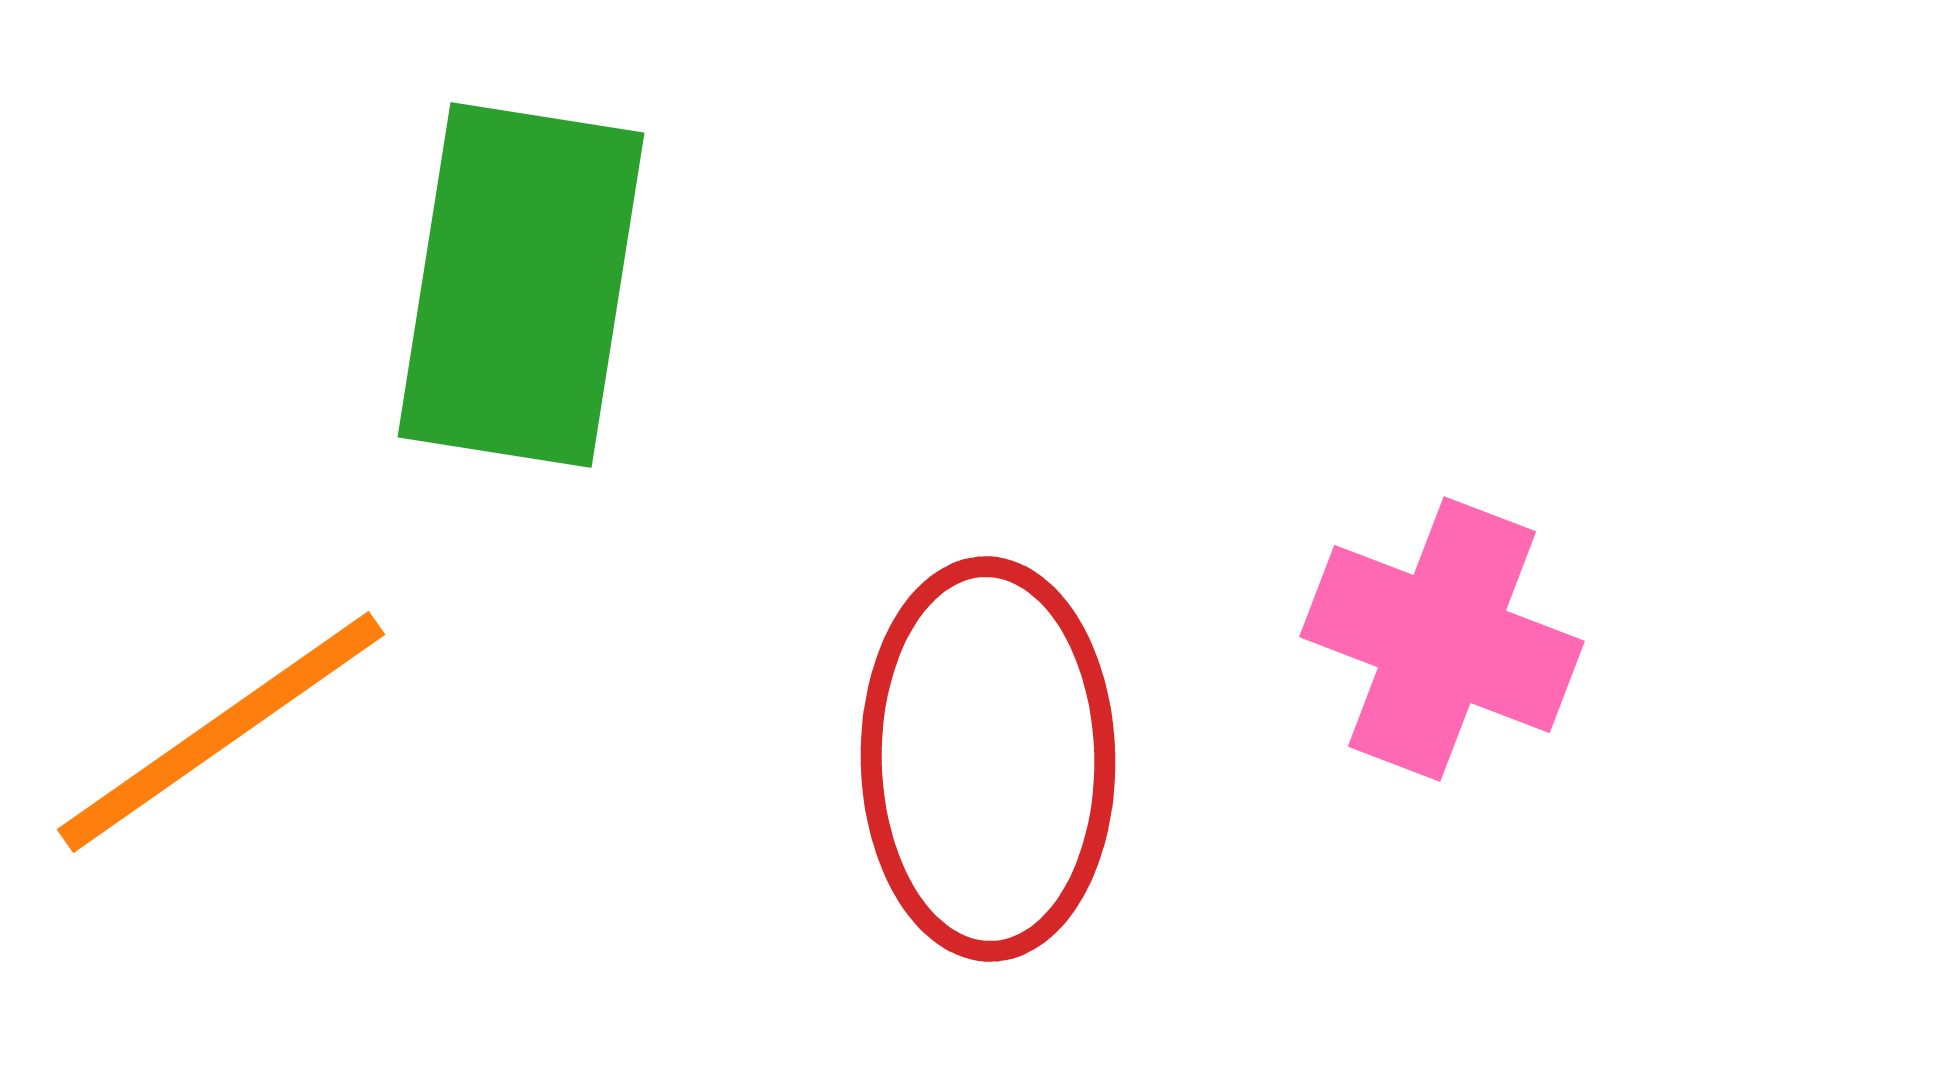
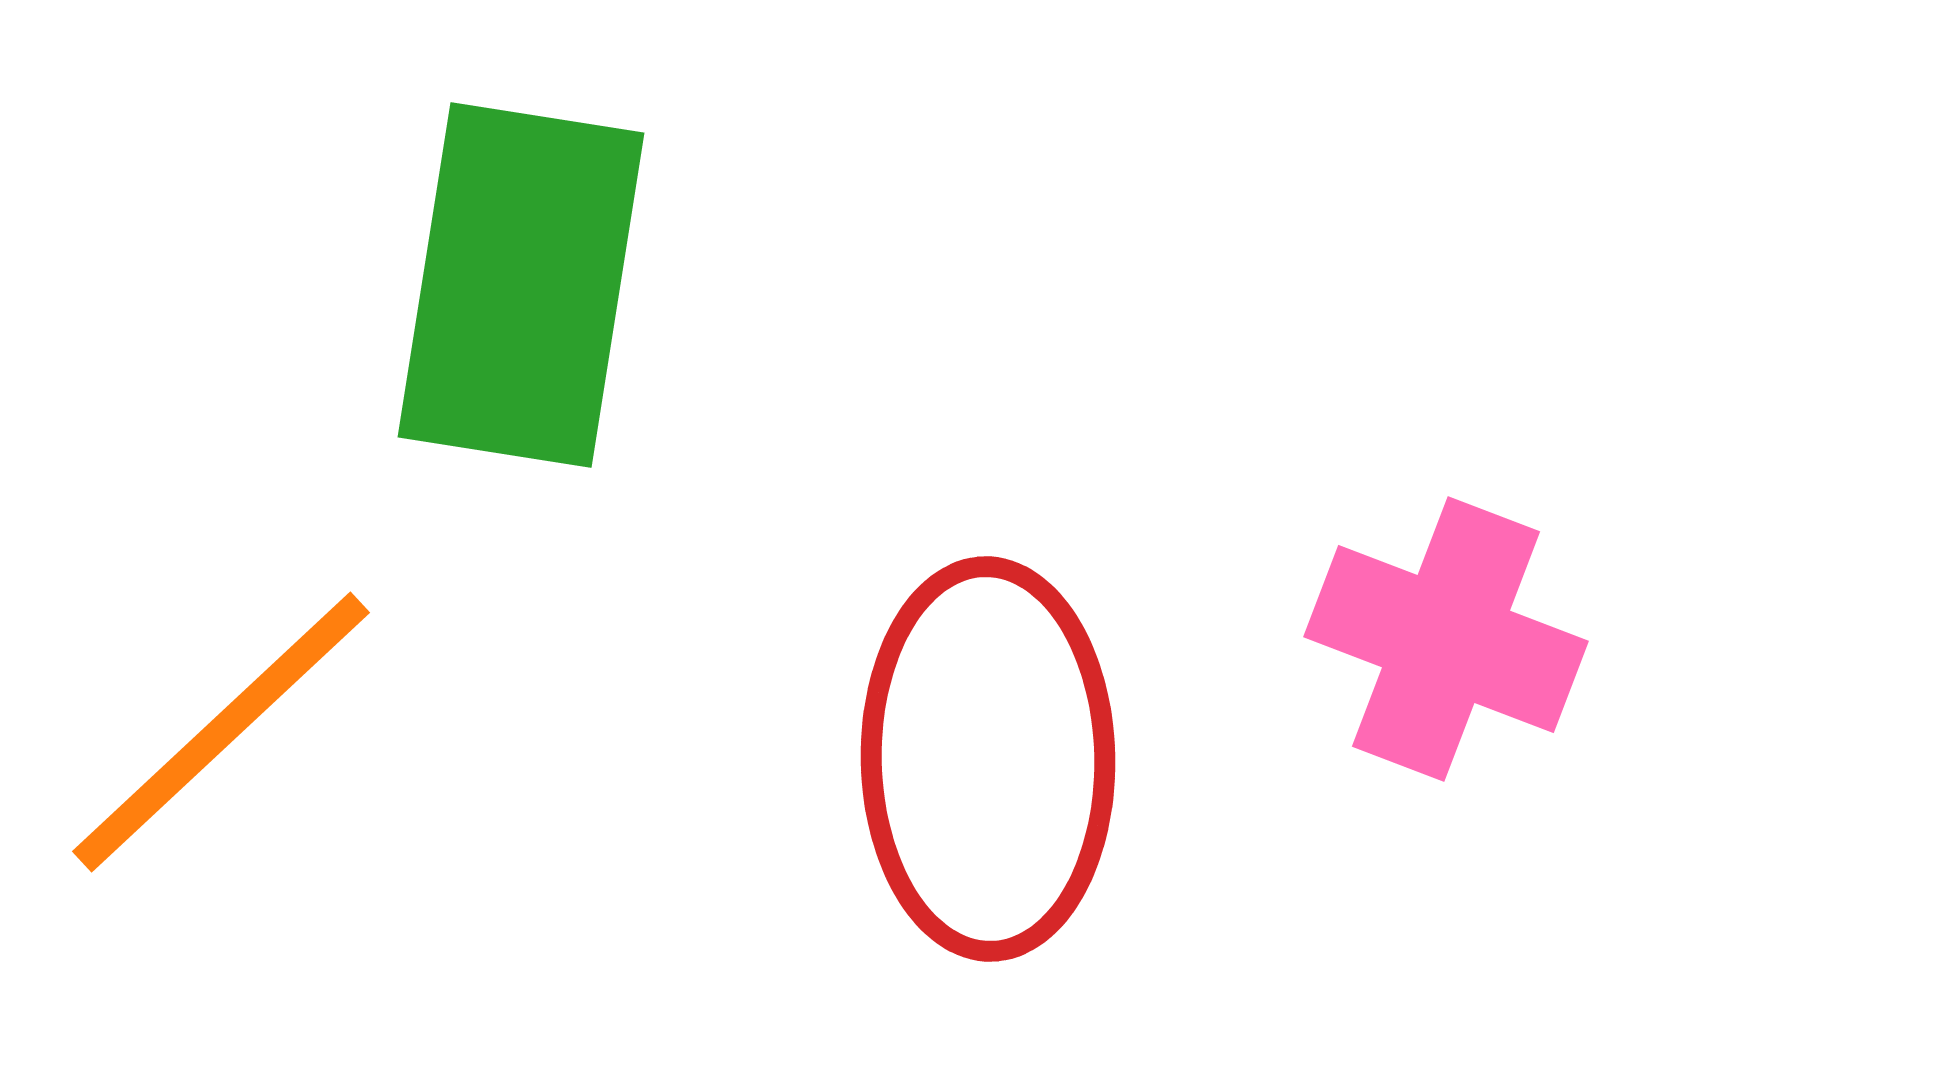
pink cross: moved 4 px right
orange line: rotated 8 degrees counterclockwise
